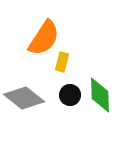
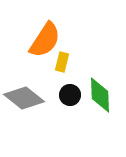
orange semicircle: moved 1 px right, 2 px down
